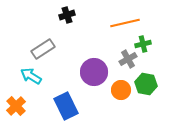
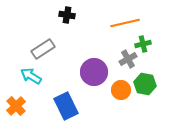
black cross: rotated 28 degrees clockwise
green hexagon: moved 1 px left
